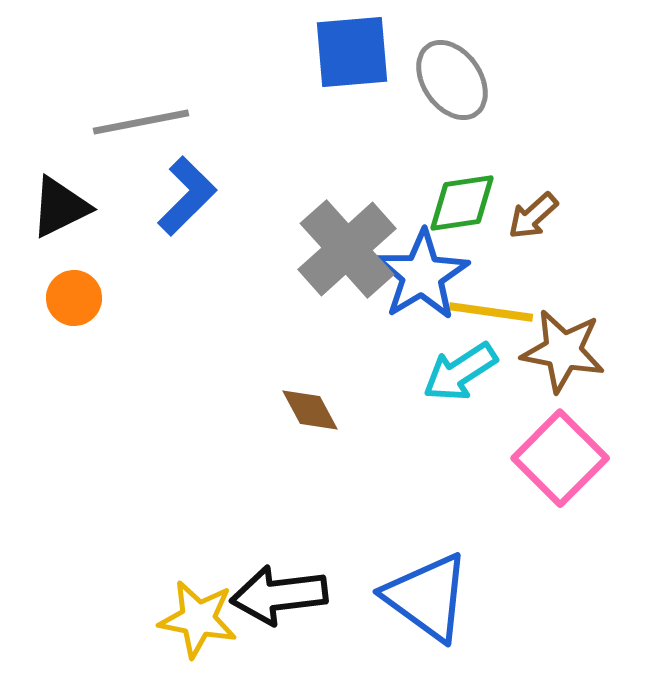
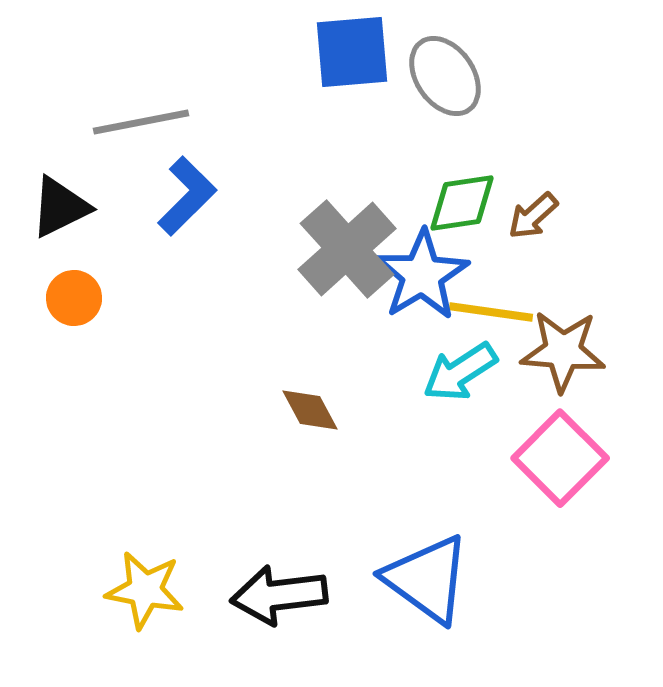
gray ellipse: moved 7 px left, 4 px up
brown star: rotated 6 degrees counterclockwise
blue triangle: moved 18 px up
yellow star: moved 53 px left, 29 px up
